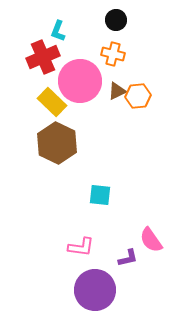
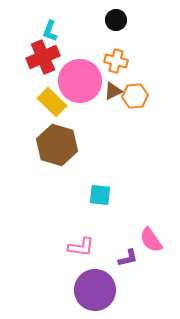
cyan L-shape: moved 8 px left
orange cross: moved 3 px right, 7 px down
brown triangle: moved 4 px left
orange hexagon: moved 3 px left
brown hexagon: moved 2 px down; rotated 9 degrees counterclockwise
